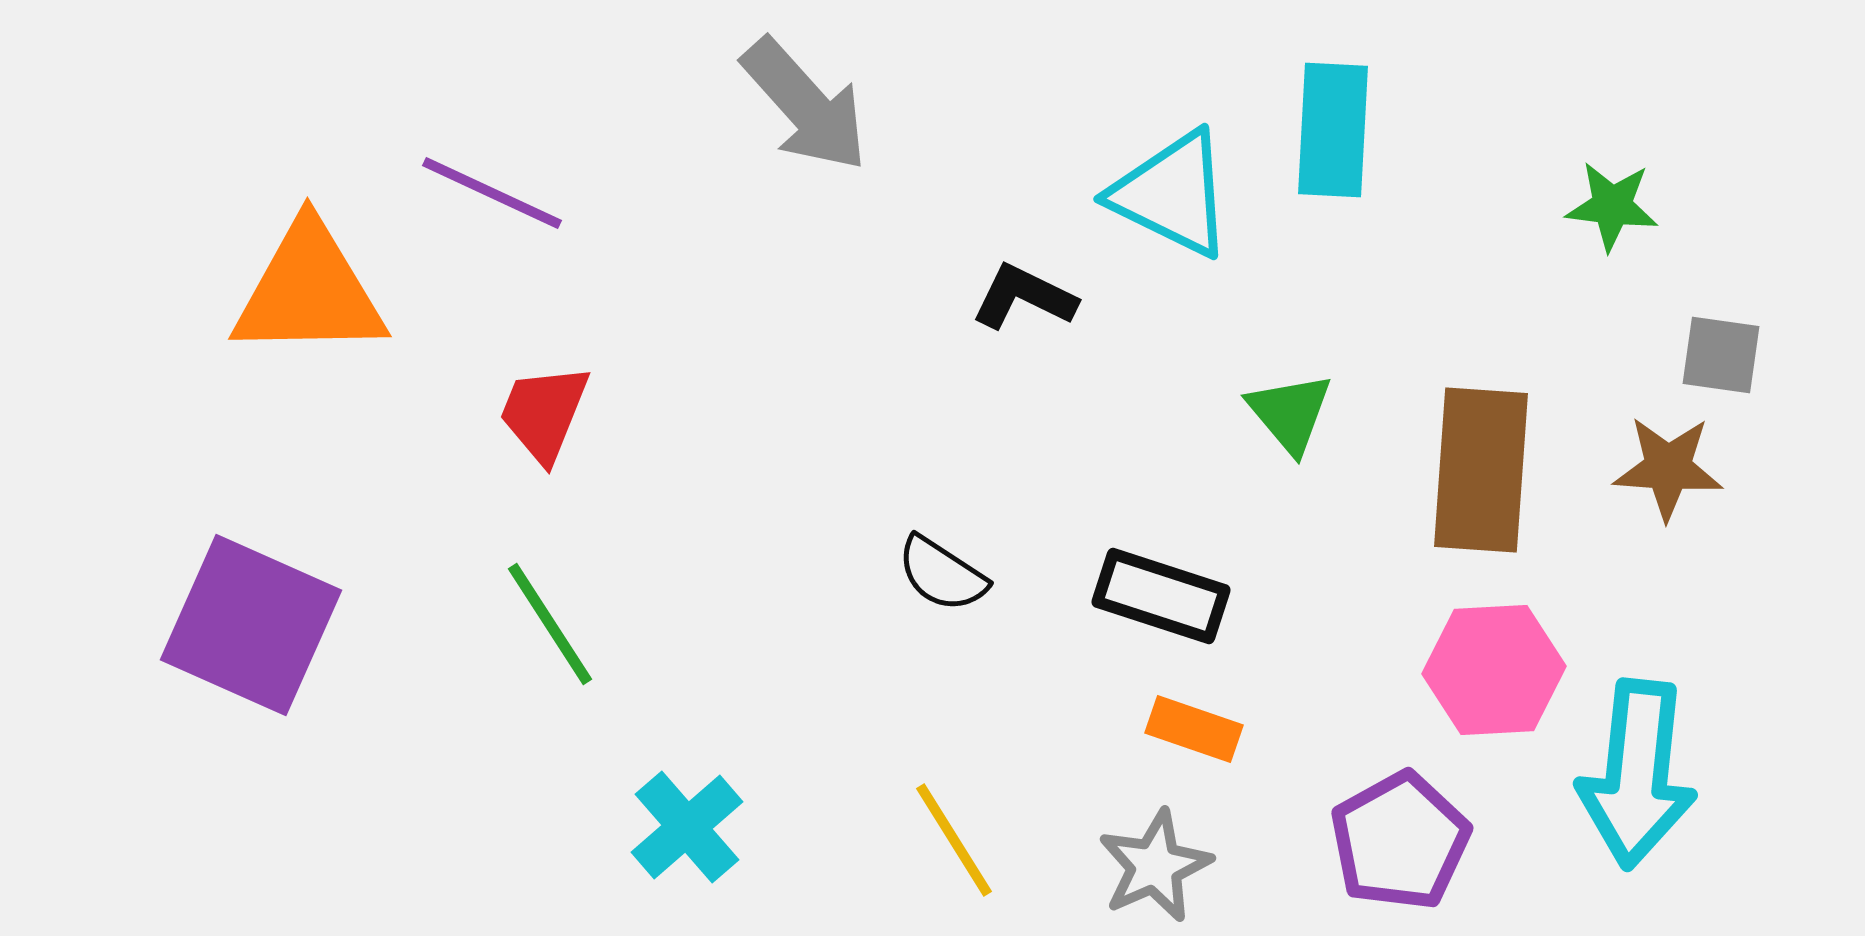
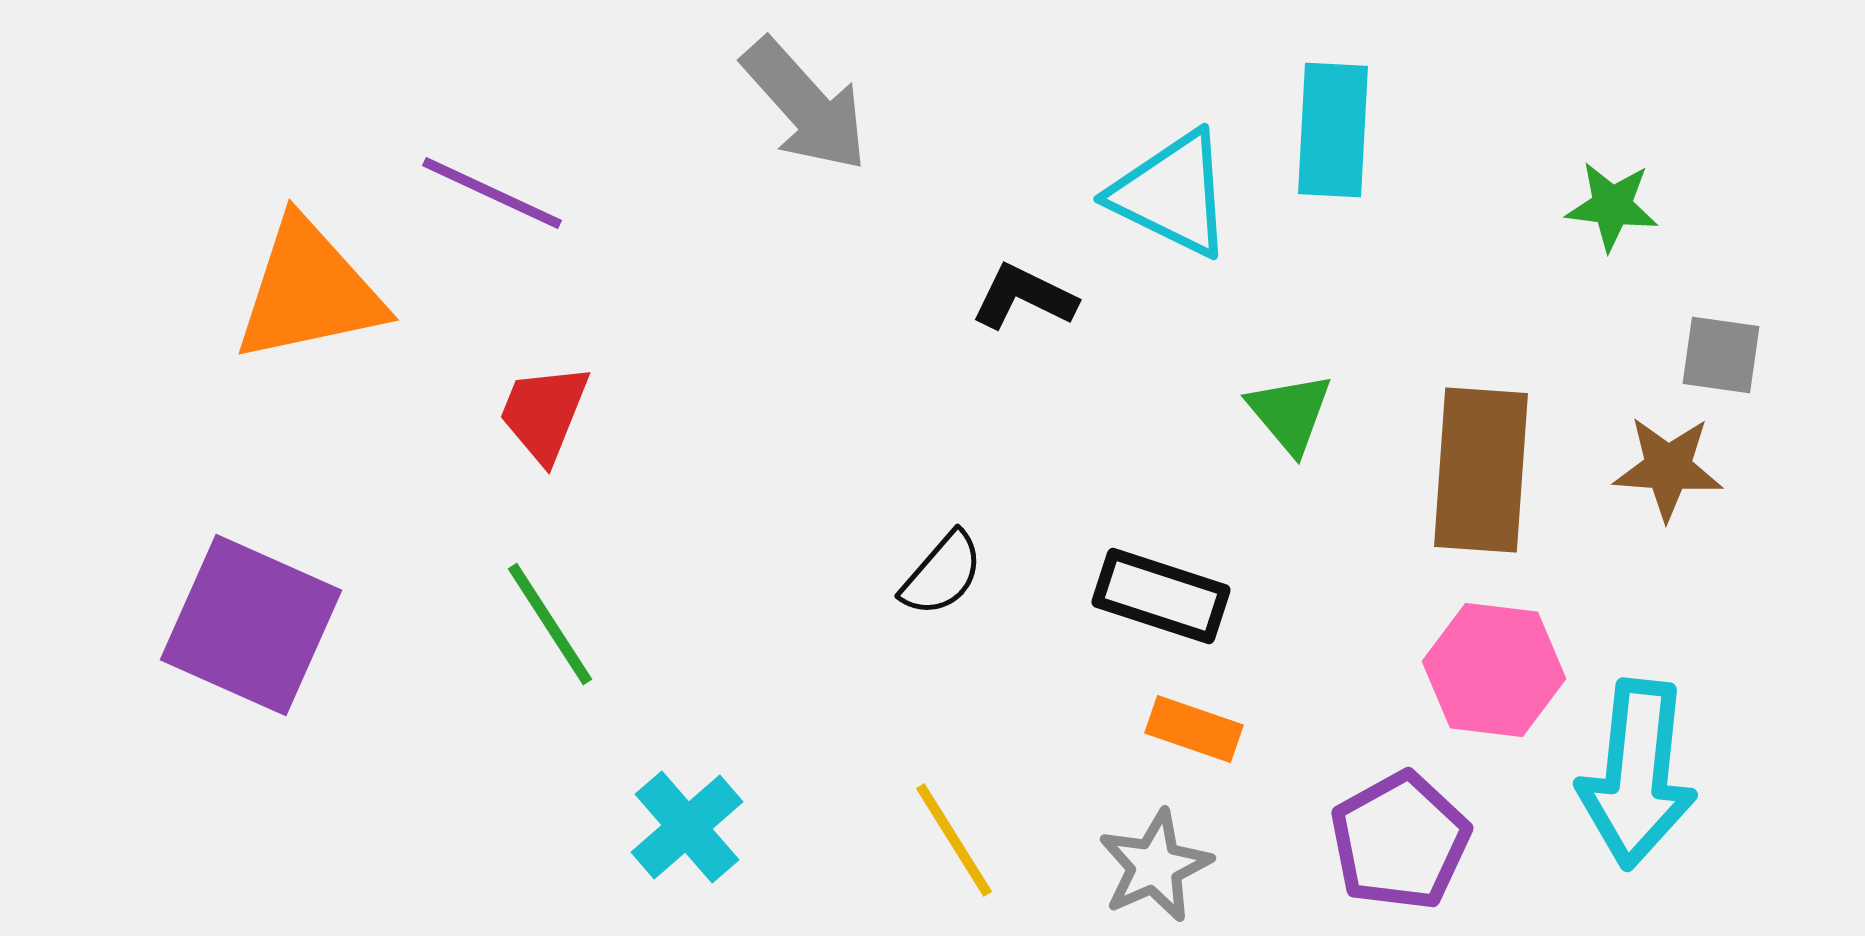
orange triangle: rotated 11 degrees counterclockwise
black semicircle: rotated 82 degrees counterclockwise
pink hexagon: rotated 10 degrees clockwise
